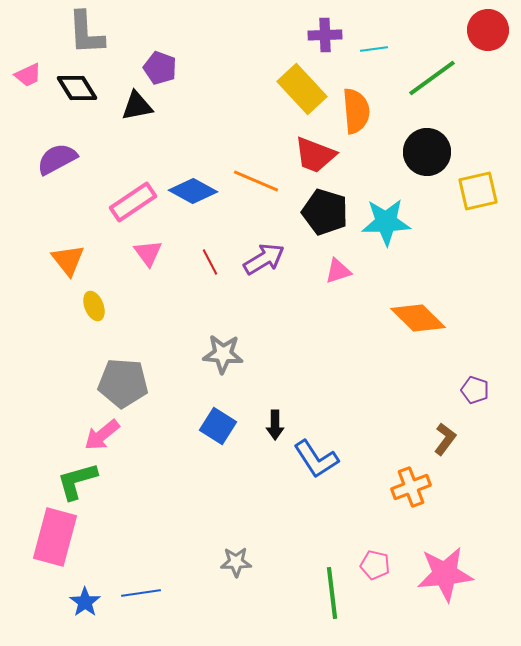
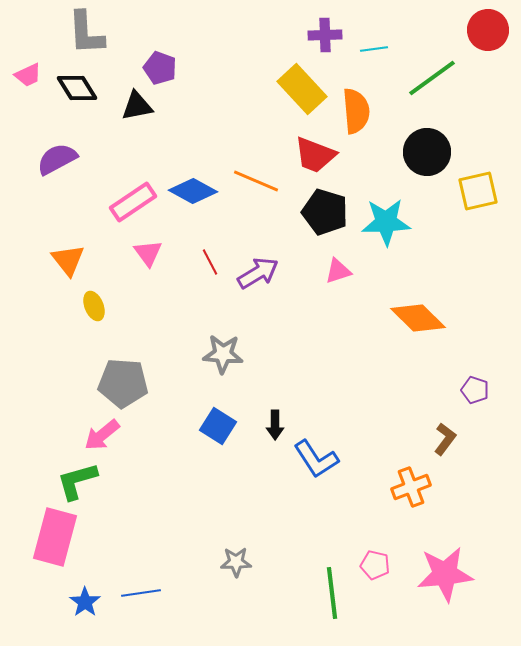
purple arrow at (264, 259): moved 6 px left, 14 px down
